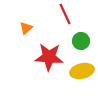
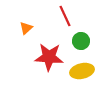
red line: moved 2 px down
